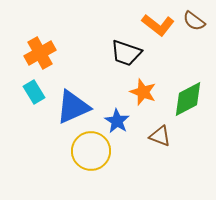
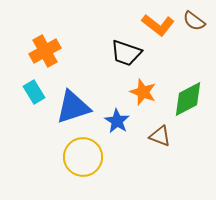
orange cross: moved 5 px right, 2 px up
blue triangle: rotated 6 degrees clockwise
yellow circle: moved 8 px left, 6 px down
